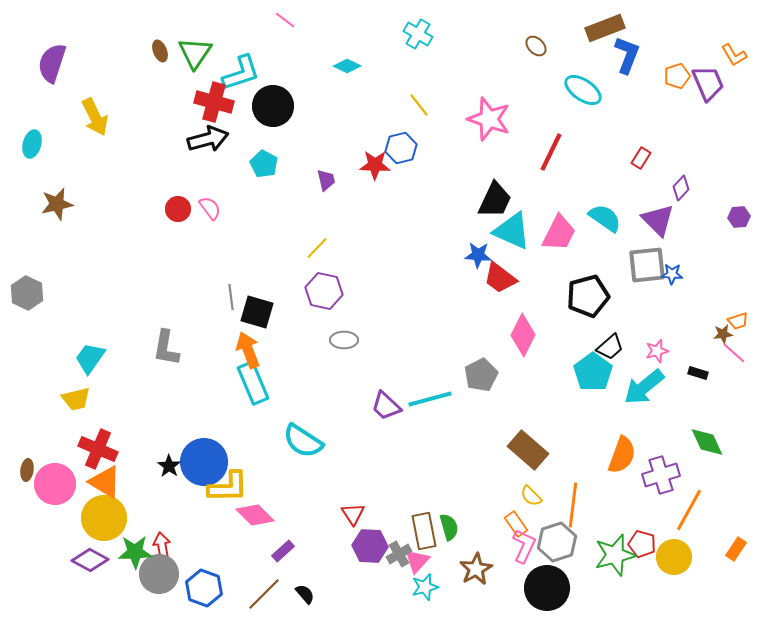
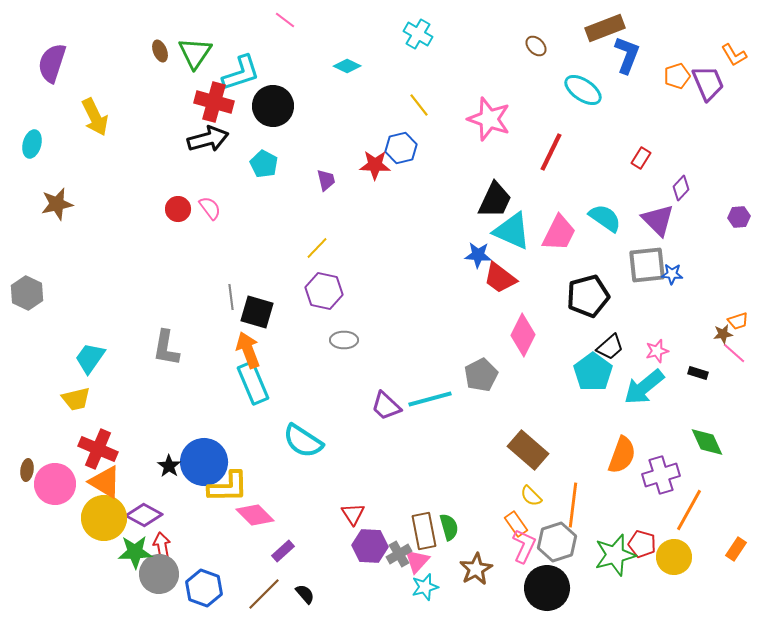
purple diamond at (90, 560): moved 54 px right, 45 px up
